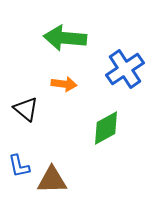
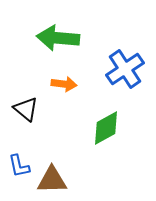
green arrow: moved 7 px left
